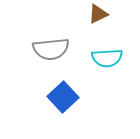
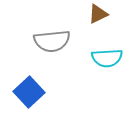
gray semicircle: moved 1 px right, 8 px up
blue square: moved 34 px left, 5 px up
